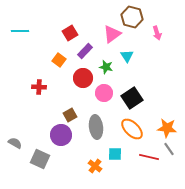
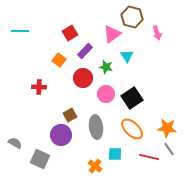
pink circle: moved 2 px right, 1 px down
